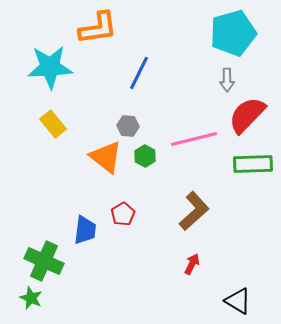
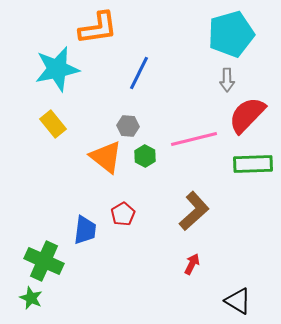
cyan pentagon: moved 2 px left, 1 px down
cyan star: moved 7 px right, 2 px down; rotated 9 degrees counterclockwise
